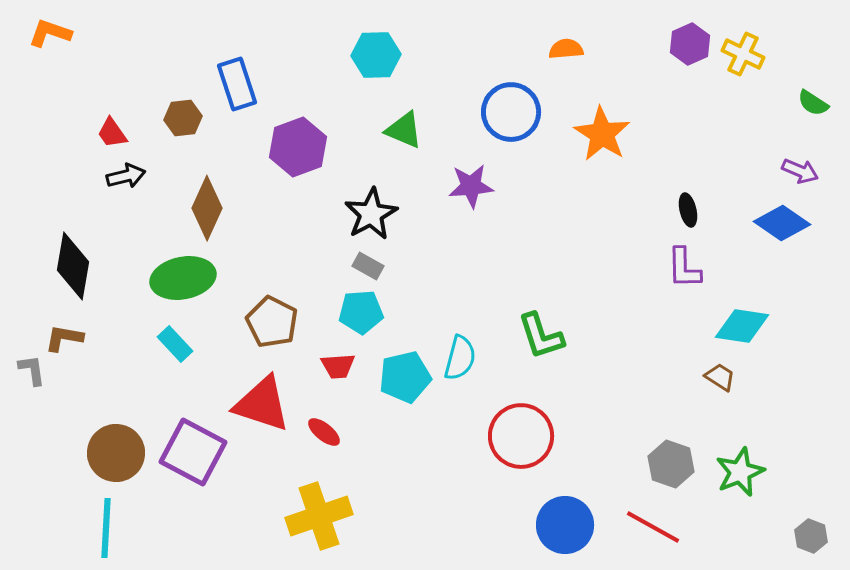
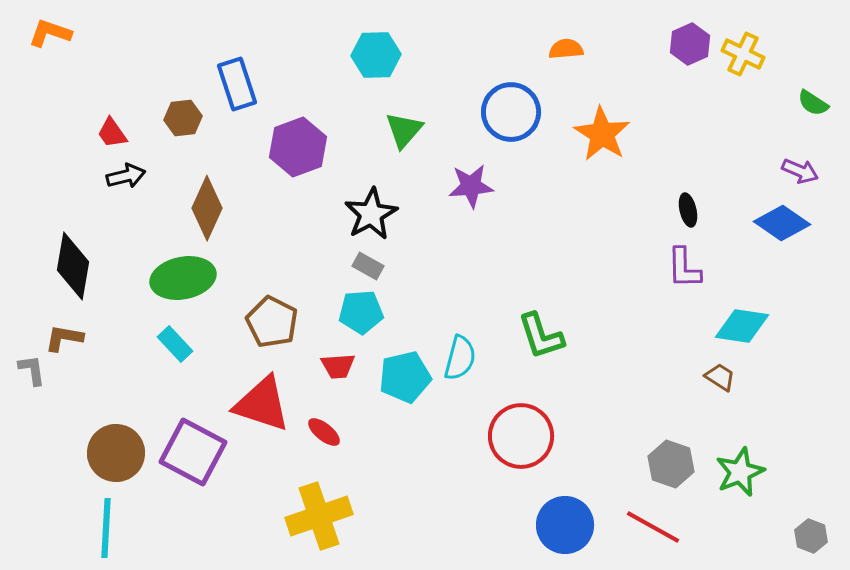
green triangle at (404, 130): rotated 48 degrees clockwise
